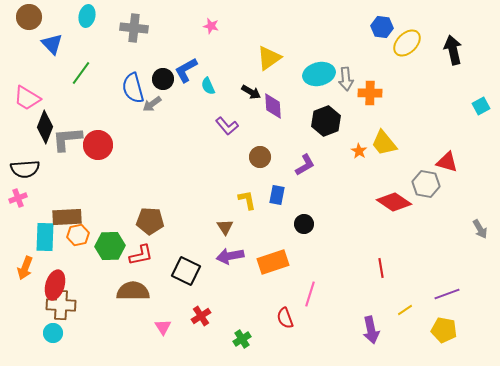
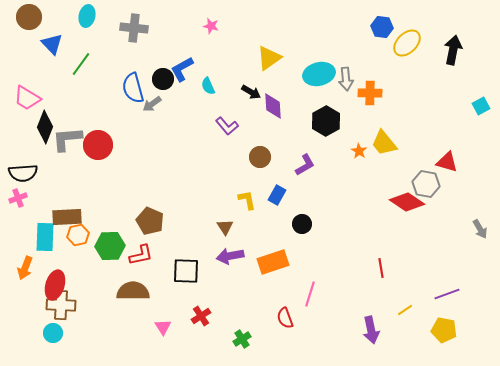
black arrow at (453, 50): rotated 24 degrees clockwise
blue L-shape at (186, 70): moved 4 px left, 1 px up
green line at (81, 73): moved 9 px up
black hexagon at (326, 121): rotated 8 degrees counterclockwise
black semicircle at (25, 169): moved 2 px left, 4 px down
blue rectangle at (277, 195): rotated 18 degrees clockwise
red diamond at (394, 202): moved 13 px right
brown pentagon at (150, 221): rotated 20 degrees clockwise
black circle at (304, 224): moved 2 px left
black square at (186, 271): rotated 24 degrees counterclockwise
